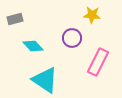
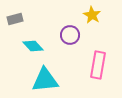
yellow star: rotated 24 degrees clockwise
purple circle: moved 2 px left, 3 px up
pink rectangle: moved 3 px down; rotated 16 degrees counterclockwise
cyan triangle: rotated 40 degrees counterclockwise
